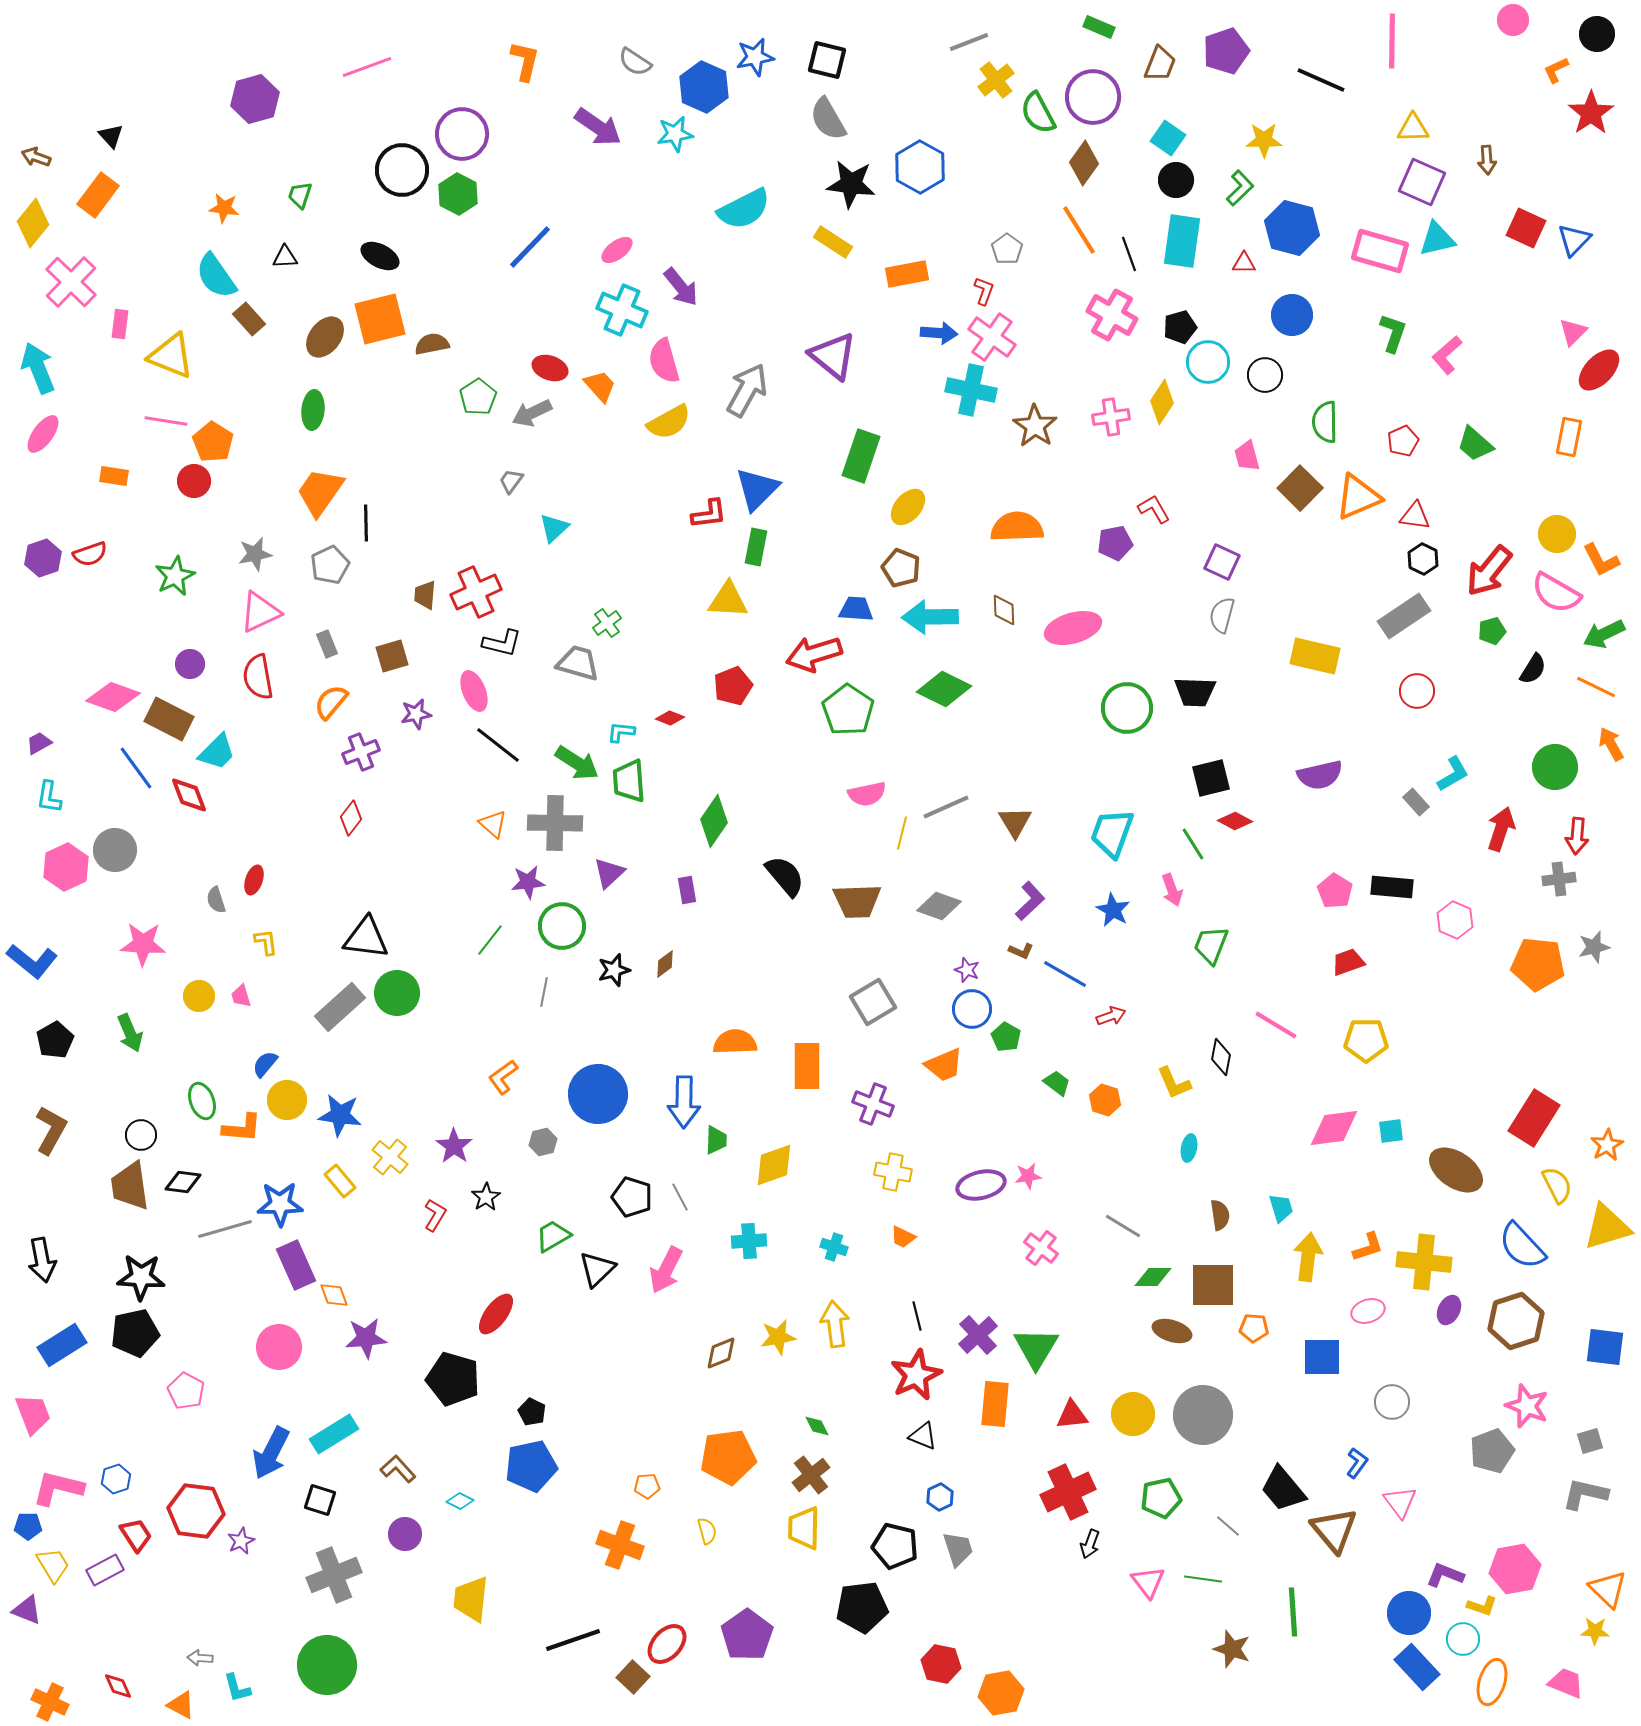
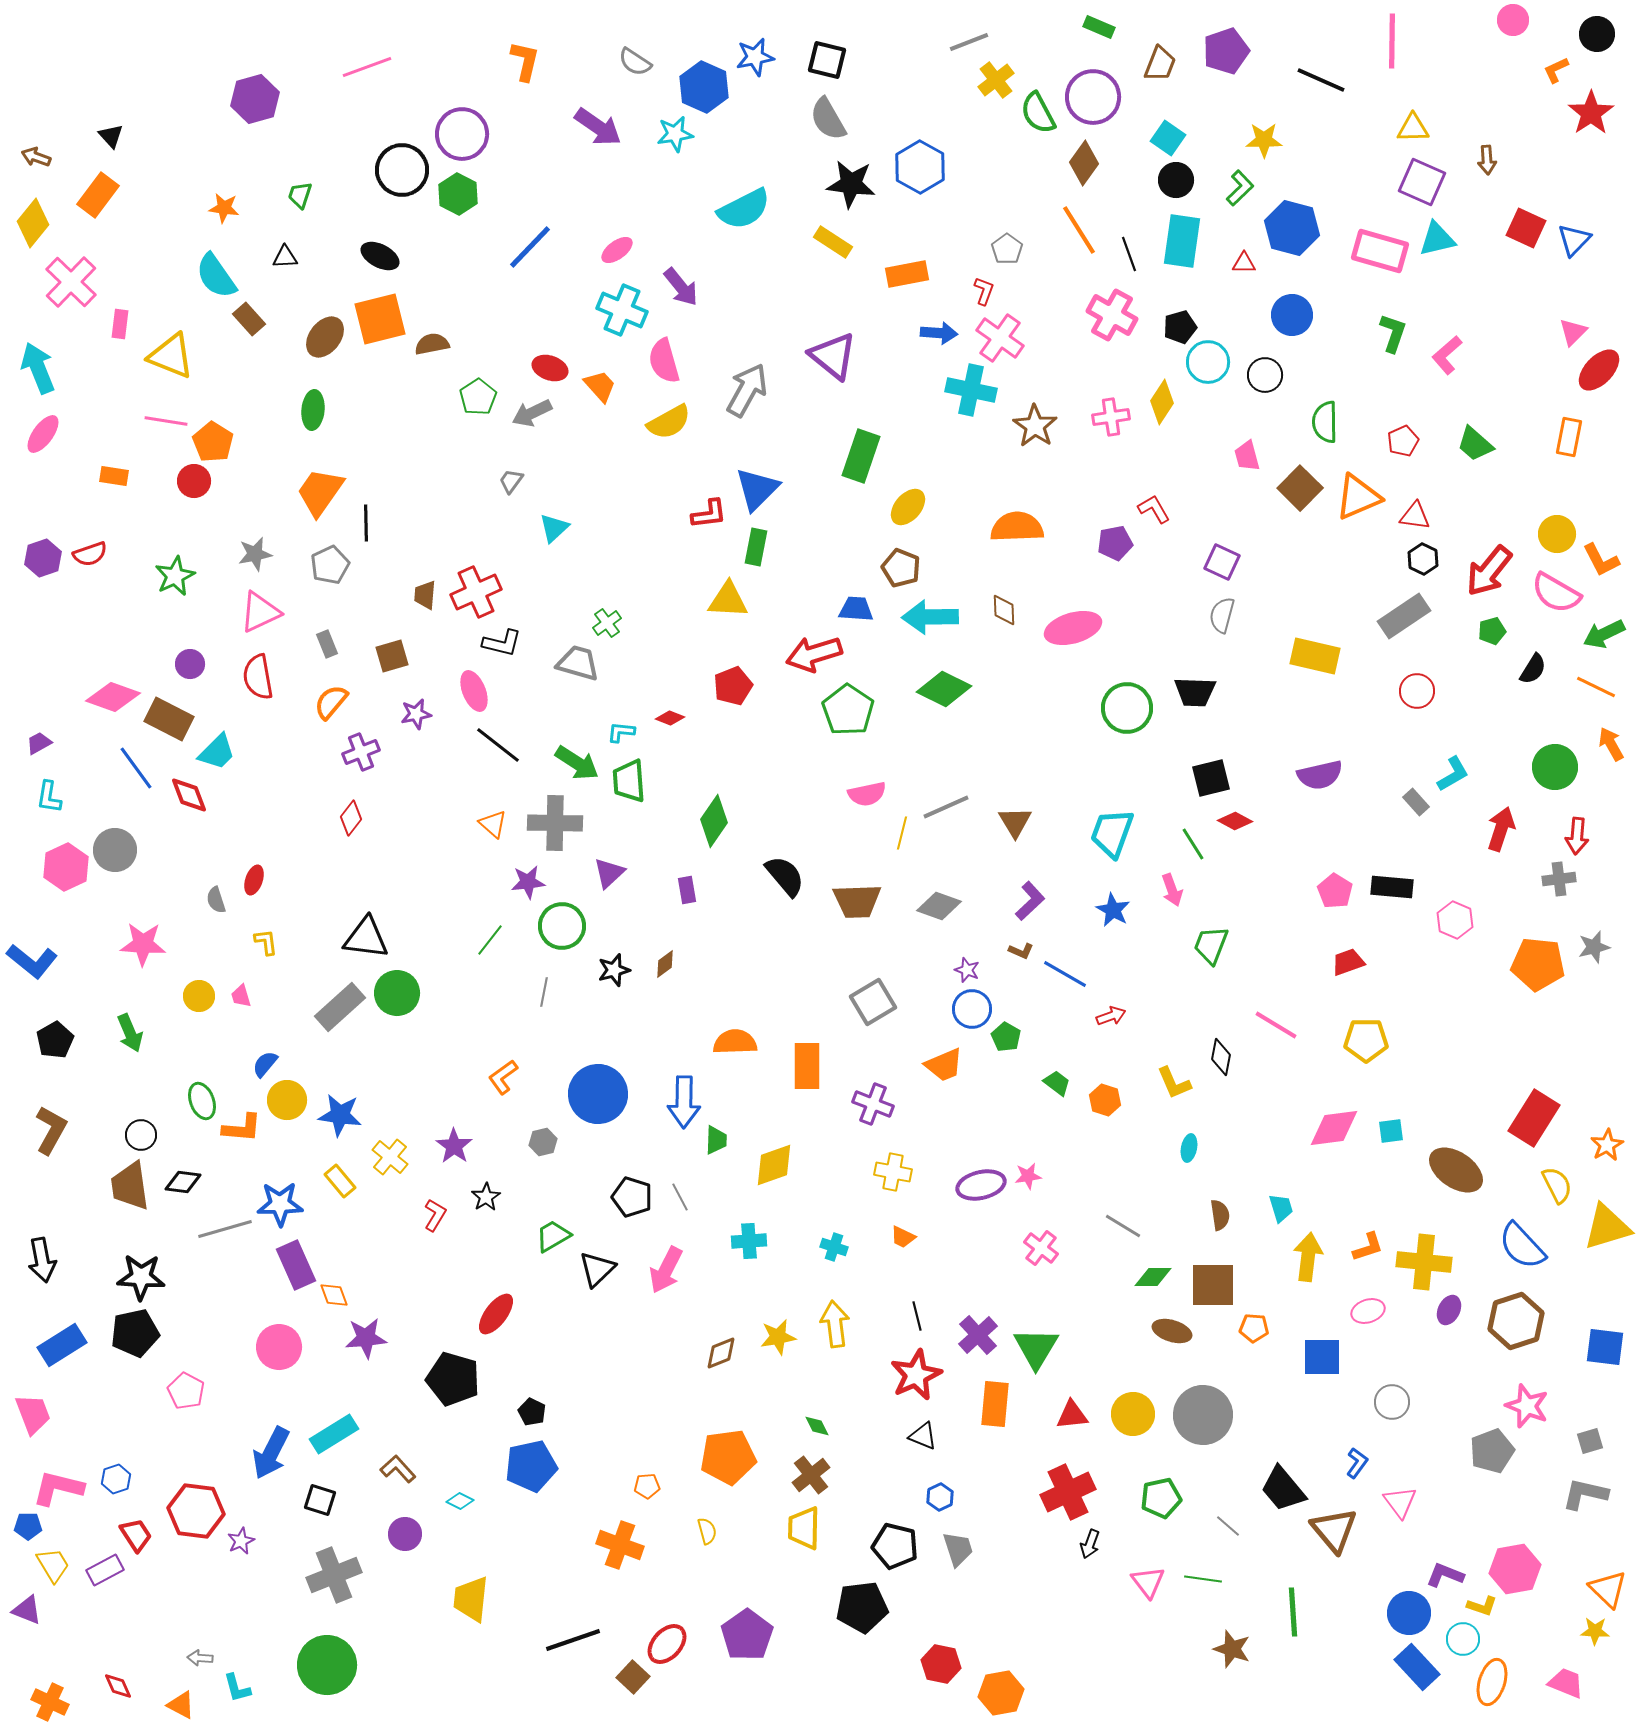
pink cross at (992, 337): moved 8 px right, 1 px down
